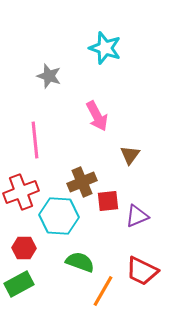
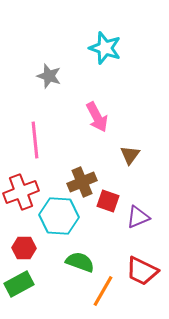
pink arrow: moved 1 px down
red square: rotated 25 degrees clockwise
purple triangle: moved 1 px right, 1 px down
